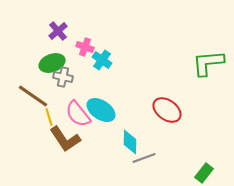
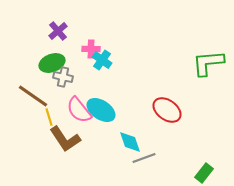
pink cross: moved 6 px right, 2 px down; rotated 18 degrees counterclockwise
pink semicircle: moved 1 px right, 4 px up
cyan diamond: rotated 20 degrees counterclockwise
